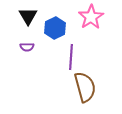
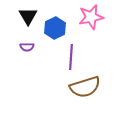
pink star: rotated 20 degrees clockwise
brown semicircle: rotated 88 degrees clockwise
